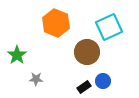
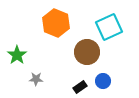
black rectangle: moved 4 px left
